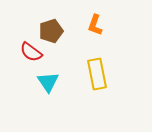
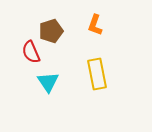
red semicircle: rotated 30 degrees clockwise
